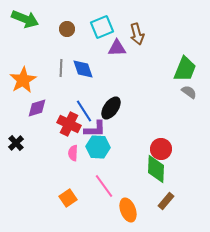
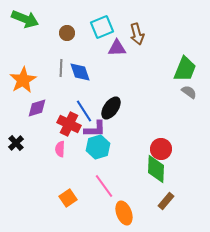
brown circle: moved 4 px down
blue diamond: moved 3 px left, 3 px down
cyan hexagon: rotated 20 degrees counterclockwise
pink semicircle: moved 13 px left, 4 px up
orange ellipse: moved 4 px left, 3 px down
